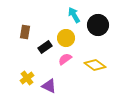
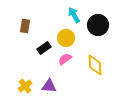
brown rectangle: moved 6 px up
black rectangle: moved 1 px left, 1 px down
yellow diamond: rotated 50 degrees clockwise
yellow cross: moved 2 px left, 8 px down
purple triangle: rotated 21 degrees counterclockwise
